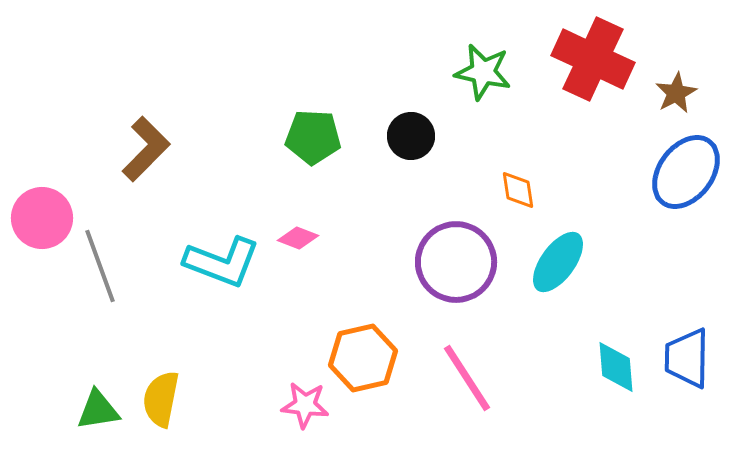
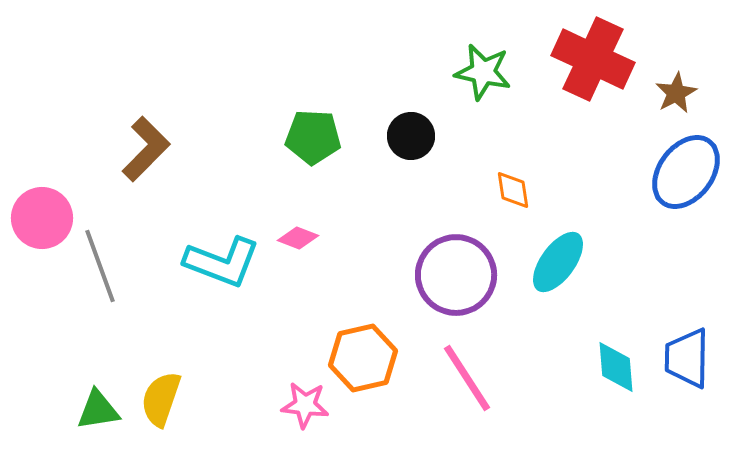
orange diamond: moved 5 px left
purple circle: moved 13 px down
yellow semicircle: rotated 8 degrees clockwise
